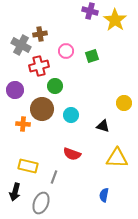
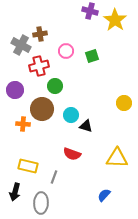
black triangle: moved 17 px left
blue semicircle: rotated 32 degrees clockwise
gray ellipse: rotated 20 degrees counterclockwise
